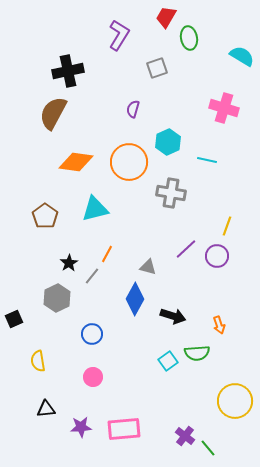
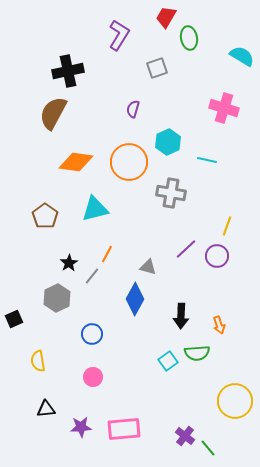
black arrow: moved 8 px right; rotated 75 degrees clockwise
